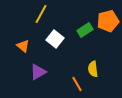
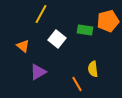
green rectangle: rotated 42 degrees clockwise
white square: moved 2 px right
